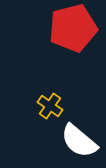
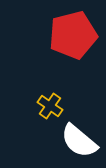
red pentagon: moved 7 px down
